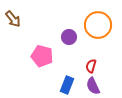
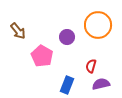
brown arrow: moved 5 px right, 12 px down
purple circle: moved 2 px left
pink pentagon: rotated 15 degrees clockwise
purple semicircle: moved 8 px right, 2 px up; rotated 102 degrees clockwise
